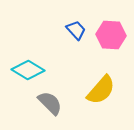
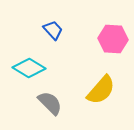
blue trapezoid: moved 23 px left
pink hexagon: moved 2 px right, 4 px down
cyan diamond: moved 1 px right, 2 px up
